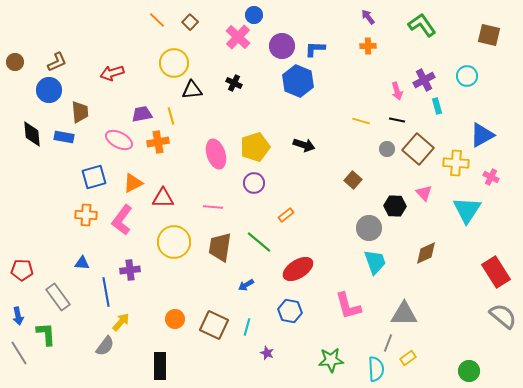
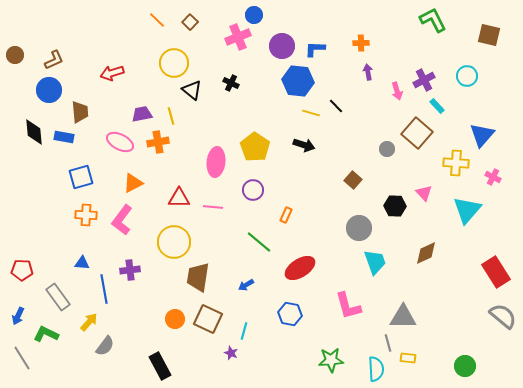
purple arrow at (368, 17): moved 55 px down; rotated 28 degrees clockwise
green L-shape at (422, 25): moved 11 px right, 5 px up; rotated 8 degrees clockwise
pink cross at (238, 37): rotated 25 degrees clockwise
orange cross at (368, 46): moved 7 px left, 3 px up
brown circle at (15, 62): moved 7 px up
brown L-shape at (57, 62): moved 3 px left, 2 px up
blue hexagon at (298, 81): rotated 16 degrees counterclockwise
black cross at (234, 83): moved 3 px left
black triangle at (192, 90): rotated 45 degrees clockwise
cyan rectangle at (437, 106): rotated 28 degrees counterclockwise
black line at (397, 120): moved 61 px left, 14 px up; rotated 35 degrees clockwise
yellow line at (361, 121): moved 50 px left, 8 px up
black diamond at (32, 134): moved 2 px right, 2 px up
blue triangle at (482, 135): rotated 20 degrees counterclockwise
pink ellipse at (119, 140): moved 1 px right, 2 px down
yellow pentagon at (255, 147): rotated 20 degrees counterclockwise
brown square at (418, 149): moved 1 px left, 16 px up
pink ellipse at (216, 154): moved 8 px down; rotated 24 degrees clockwise
blue square at (94, 177): moved 13 px left
pink cross at (491, 177): moved 2 px right
purple circle at (254, 183): moved 1 px left, 7 px down
red triangle at (163, 198): moved 16 px right
cyan triangle at (467, 210): rotated 8 degrees clockwise
orange rectangle at (286, 215): rotated 28 degrees counterclockwise
gray circle at (369, 228): moved 10 px left
brown trapezoid at (220, 247): moved 22 px left, 30 px down
red ellipse at (298, 269): moved 2 px right, 1 px up
blue line at (106, 292): moved 2 px left, 3 px up
blue hexagon at (290, 311): moved 3 px down
gray triangle at (404, 314): moved 1 px left, 3 px down
blue arrow at (18, 316): rotated 36 degrees clockwise
yellow arrow at (121, 322): moved 32 px left
brown square at (214, 325): moved 6 px left, 6 px up
cyan line at (247, 327): moved 3 px left, 4 px down
green L-shape at (46, 334): rotated 60 degrees counterclockwise
gray line at (388, 343): rotated 36 degrees counterclockwise
gray line at (19, 353): moved 3 px right, 5 px down
purple star at (267, 353): moved 36 px left
yellow rectangle at (408, 358): rotated 42 degrees clockwise
black rectangle at (160, 366): rotated 28 degrees counterclockwise
green circle at (469, 371): moved 4 px left, 5 px up
